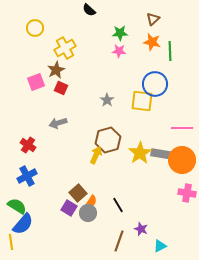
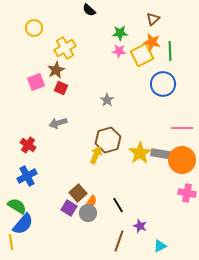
yellow circle: moved 1 px left
blue circle: moved 8 px right
yellow square: moved 46 px up; rotated 35 degrees counterclockwise
purple star: moved 1 px left, 3 px up
